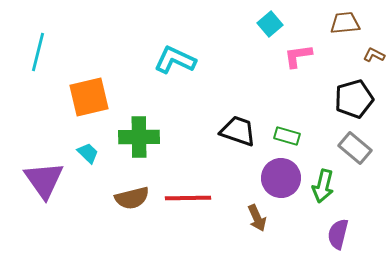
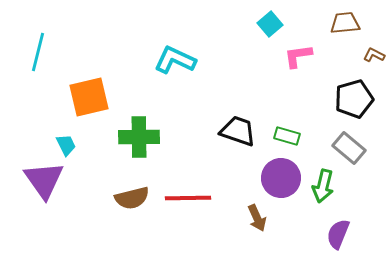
gray rectangle: moved 6 px left
cyan trapezoid: moved 22 px left, 8 px up; rotated 20 degrees clockwise
purple semicircle: rotated 8 degrees clockwise
